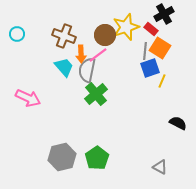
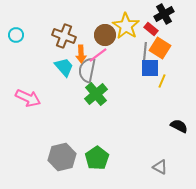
yellow star: moved 1 px up; rotated 20 degrees counterclockwise
cyan circle: moved 1 px left, 1 px down
blue square: rotated 18 degrees clockwise
black semicircle: moved 1 px right, 3 px down
